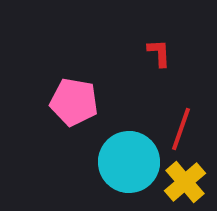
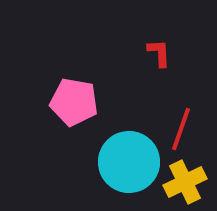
yellow cross: rotated 15 degrees clockwise
